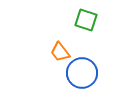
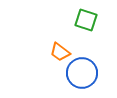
orange trapezoid: rotated 15 degrees counterclockwise
